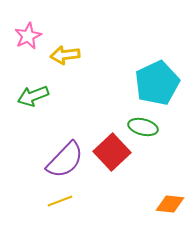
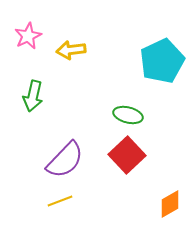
yellow arrow: moved 6 px right, 5 px up
cyan pentagon: moved 5 px right, 22 px up
green arrow: rotated 56 degrees counterclockwise
green ellipse: moved 15 px left, 12 px up
red square: moved 15 px right, 3 px down
orange diamond: rotated 36 degrees counterclockwise
